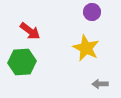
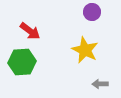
yellow star: moved 1 px left, 2 px down
